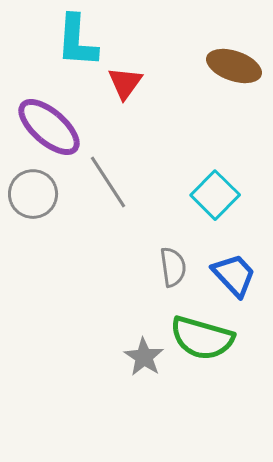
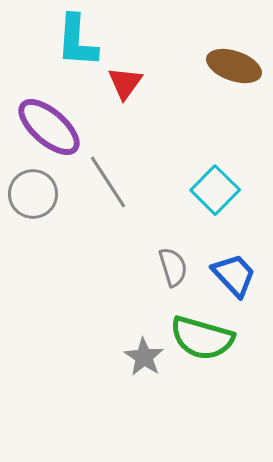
cyan square: moved 5 px up
gray semicircle: rotated 9 degrees counterclockwise
